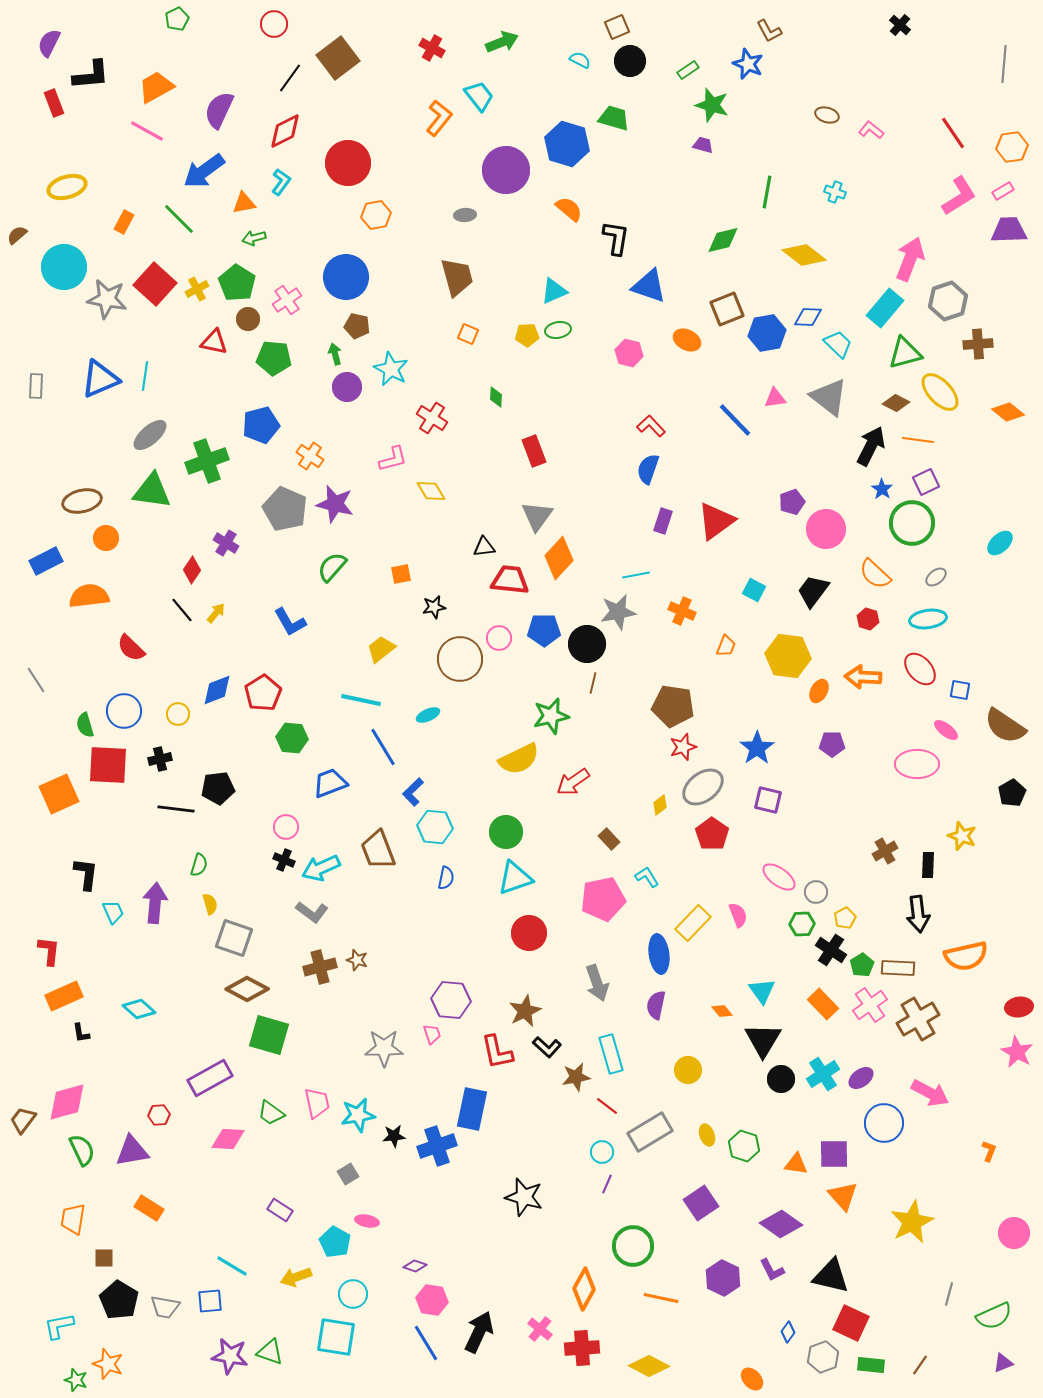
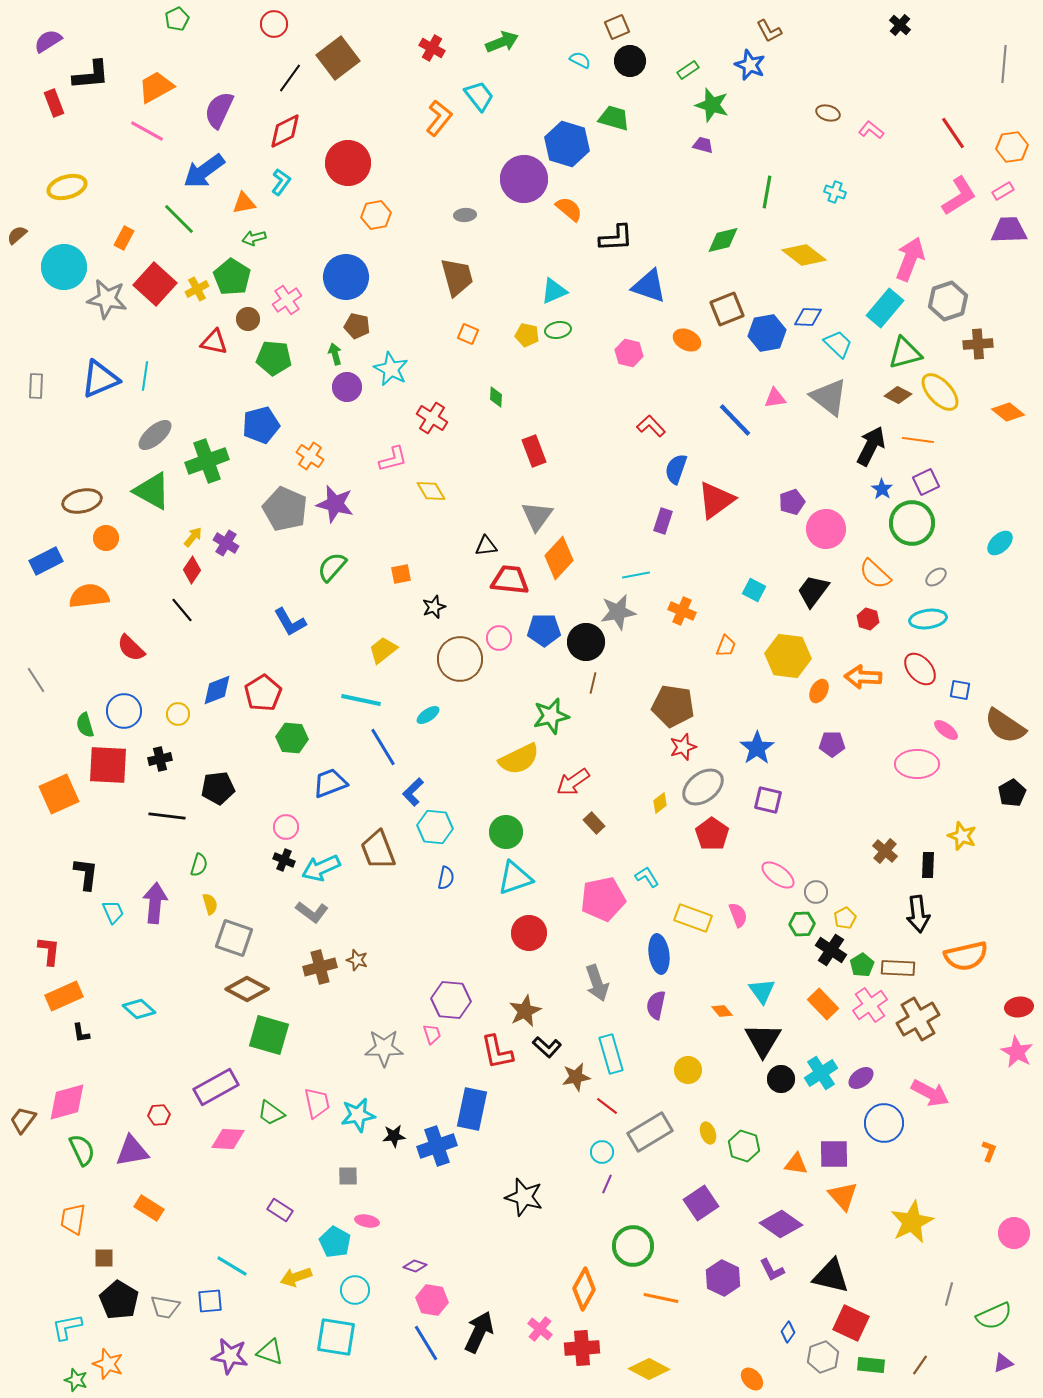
purple semicircle at (49, 43): moved 1 px left, 2 px up; rotated 32 degrees clockwise
blue star at (748, 64): moved 2 px right, 1 px down
brown ellipse at (827, 115): moved 1 px right, 2 px up
purple circle at (506, 170): moved 18 px right, 9 px down
orange rectangle at (124, 222): moved 16 px down
black L-shape at (616, 238): rotated 78 degrees clockwise
green pentagon at (237, 283): moved 5 px left, 6 px up
yellow pentagon at (527, 335): rotated 15 degrees clockwise
brown diamond at (896, 403): moved 2 px right, 8 px up
gray ellipse at (150, 435): moved 5 px right
blue semicircle at (648, 469): moved 28 px right
green triangle at (152, 491): rotated 21 degrees clockwise
red triangle at (716, 521): moved 21 px up
black triangle at (484, 547): moved 2 px right, 1 px up
black star at (434, 607): rotated 10 degrees counterclockwise
yellow arrow at (216, 613): moved 23 px left, 76 px up
black circle at (587, 644): moved 1 px left, 2 px up
yellow trapezoid at (381, 649): moved 2 px right, 1 px down
cyan ellipse at (428, 715): rotated 10 degrees counterclockwise
yellow diamond at (660, 805): moved 2 px up
black line at (176, 809): moved 9 px left, 7 px down
brown rectangle at (609, 839): moved 15 px left, 16 px up
brown cross at (885, 851): rotated 20 degrees counterclockwise
pink ellipse at (779, 877): moved 1 px left, 2 px up
yellow rectangle at (693, 923): moved 5 px up; rotated 66 degrees clockwise
cyan cross at (823, 1074): moved 2 px left, 1 px up
purple rectangle at (210, 1078): moved 6 px right, 9 px down
yellow ellipse at (707, 1135): moved 1 px right, 2 px up
gray square at (348, 1174): moved 2 px down; rotated 30 degrees clockwise
cyan circle at (353, 1294): moved 2 px right, 4 px up
cyan L-shape at (59, 1326): moved 8 px right, 1 px down
yellow diamond at (649, 1366): moved 3 px down
